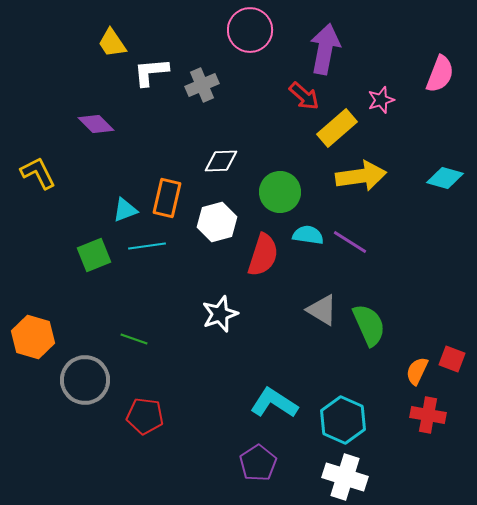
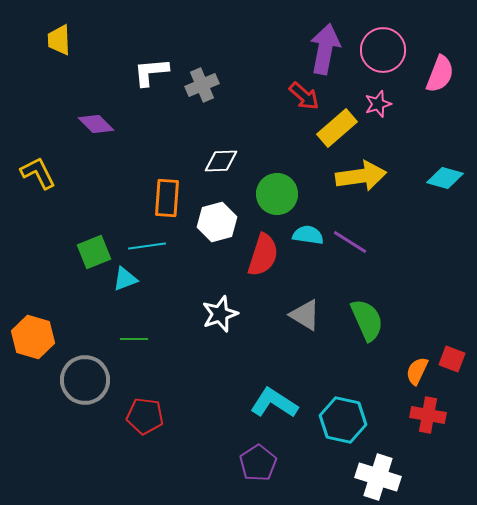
pink circle: moved 133 px right, 20 px down
yellow trapezoid: moved 53 px left, 3 px up; rotated 32 degrees clockwise
pink star: moved 3 px left, 4 px down
green circle: moved 3 px left, 2 px down
orange rectangle: rotated 9 degrees counterclockwise
cyan triangle: moved 69 px down
green square: moved 3 px up
gray triangle: moved 17 px left, 5 px down
green semicircle: moved 2 px left, 5 px up
green line: rotated 20 degrees counterclockwise
cyan hexagon: rotated 12 degrees counterclockwise
white cross: moved 33 px right
